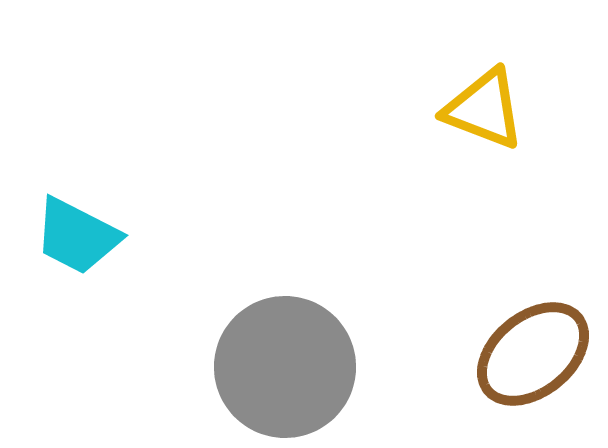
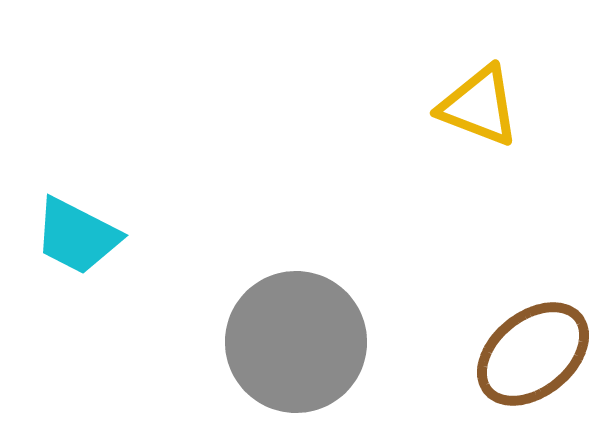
yellow triangle: moved 5 px left, 3 px up
gray circle: moved 11 px right, 25 px up
